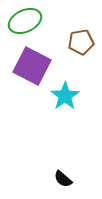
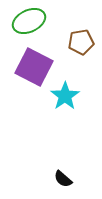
green ellipse: moved 4 px right
purple square: moved 2 px right, 1 px down
